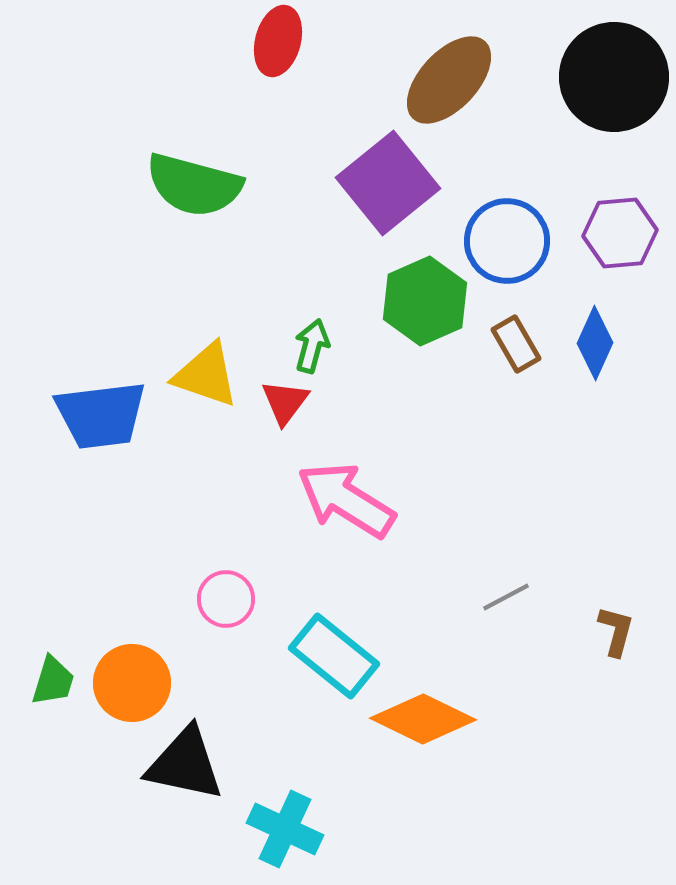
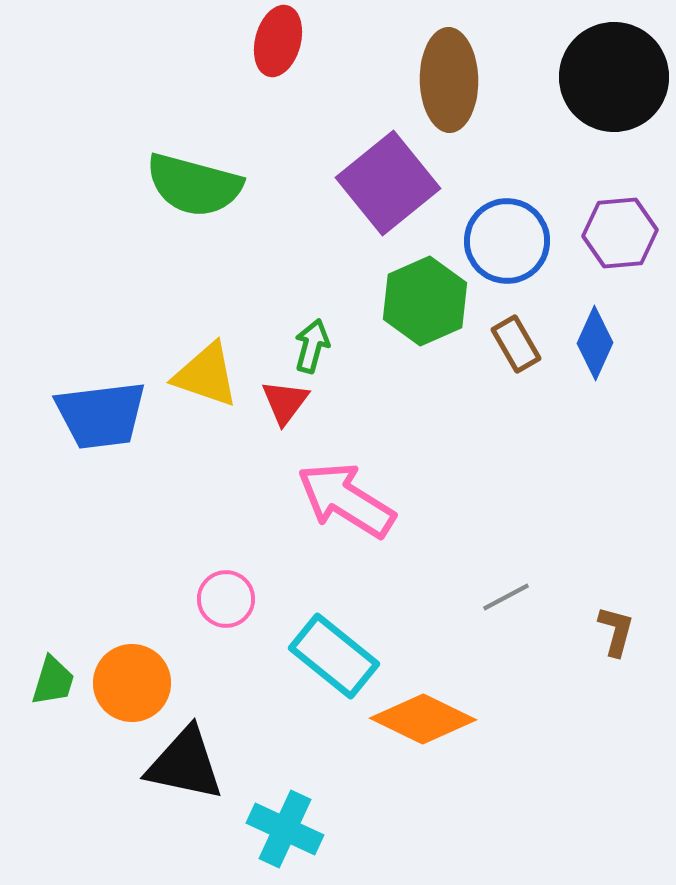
brown ellipse: rotated 44 degrees counterclockwise
